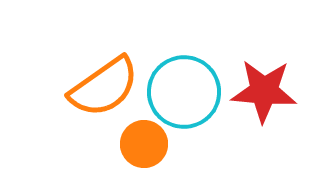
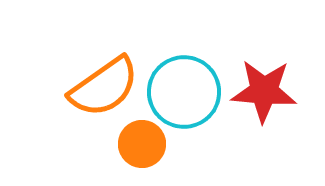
orange circle: moved 2 px left
